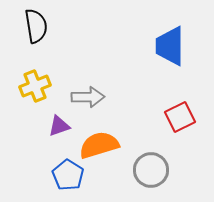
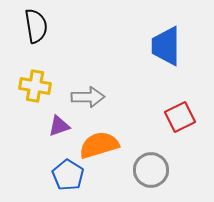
blue trapezoid: moved 4 px left
yellow cross: rotated 32 degrees clockwise
